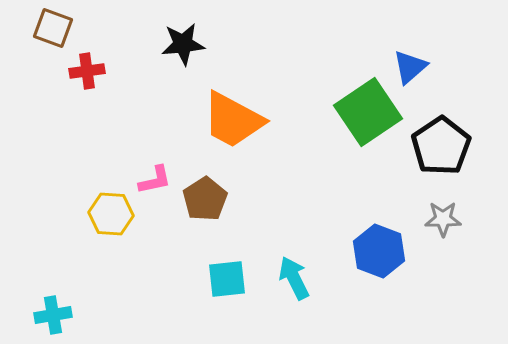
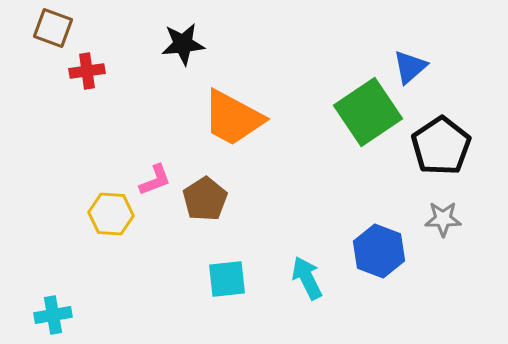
orange trapezoid: moved 2 px up
pink L-shape: rotated 9 degrees counterclockwise
cyan arrow: moved 13 px right
